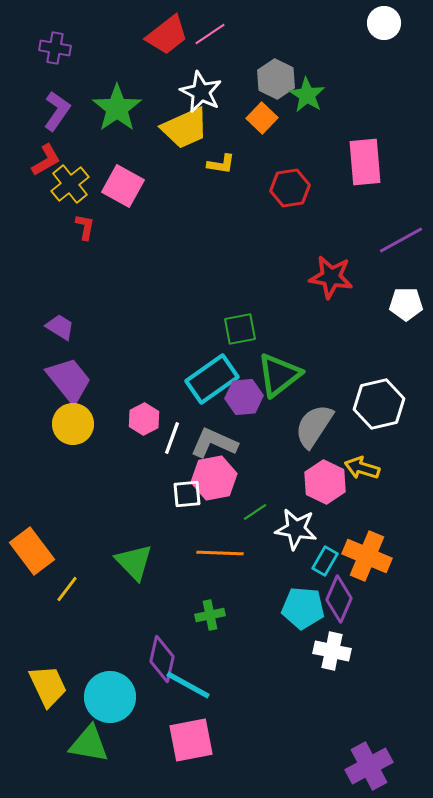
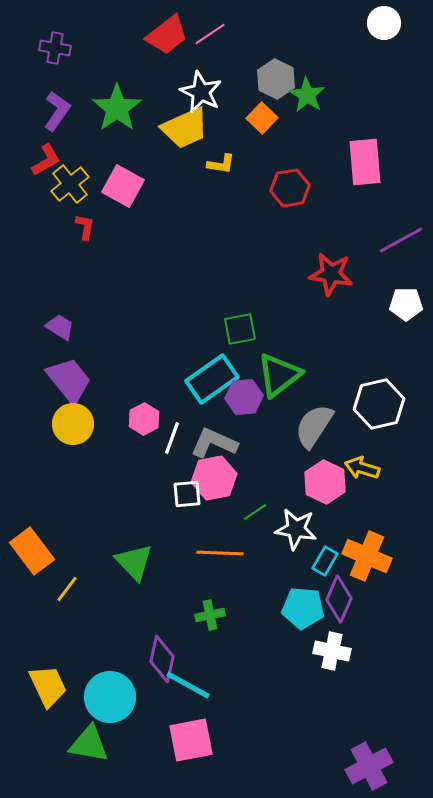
red star at (331, 277): moved 3 px up
